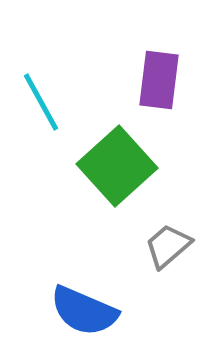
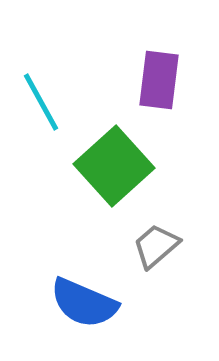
green square: moved 3 px left
gray trapezoid: moved 12 px left
blue semicircle: moved 8 px up
